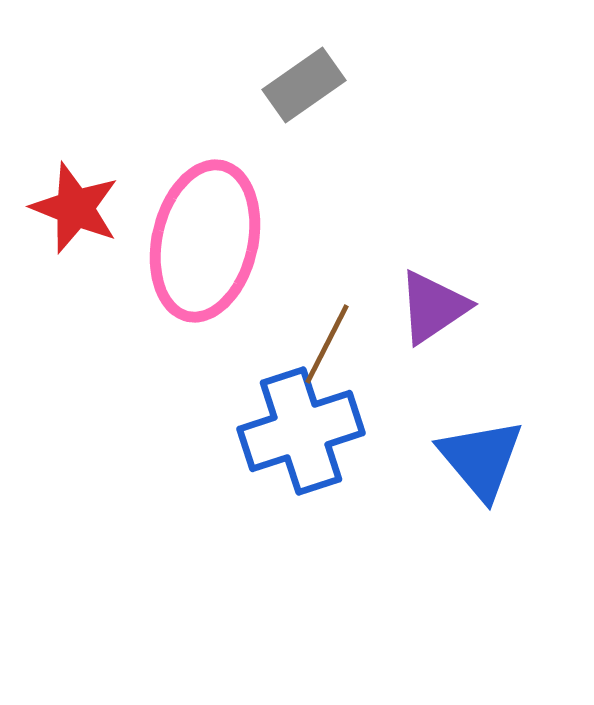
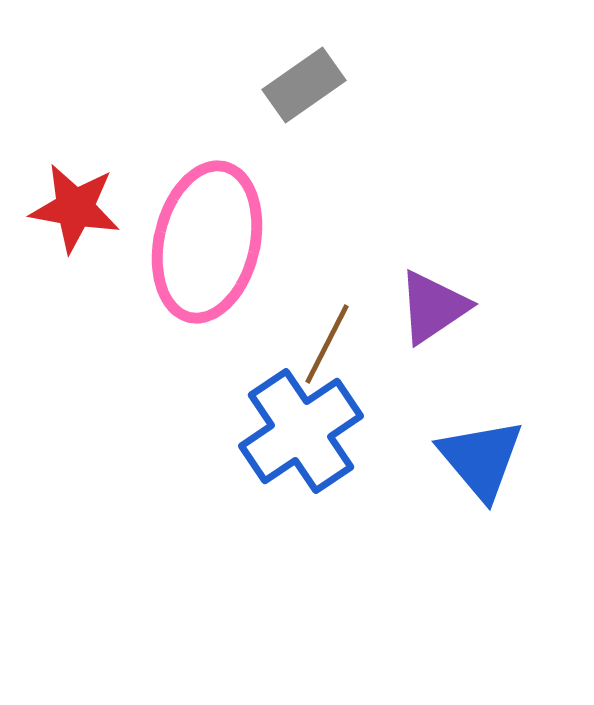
red star: rotated 12 degrees counterclockwise
pink ellipse: moved 2 px right, 1 px down
blue cross: rotated 16 degrees counterclockwise
